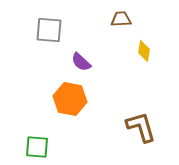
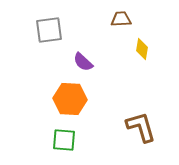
gray square: rotated 12 degrees counterclockwise
yellow diamond: moved 2 px left, 2 px up
purple semicircle: moved 2 px right
orange hexagon: rotated 8 degrees counterclockwise
green square: moved 27 px right, 7 px up
